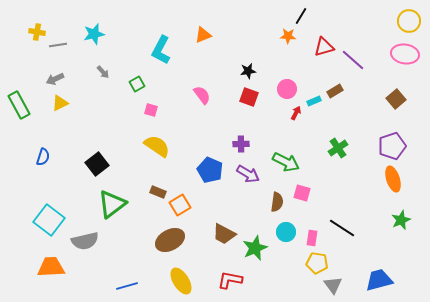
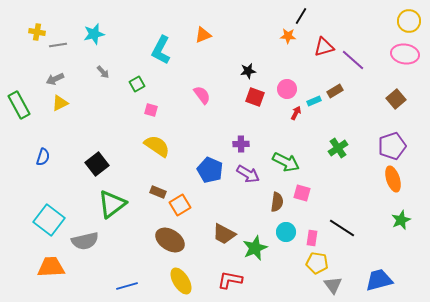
red square at (249, 97): moved 6 px right
brown ellipse at (170, 240): rotated 60 degrees clockwise
